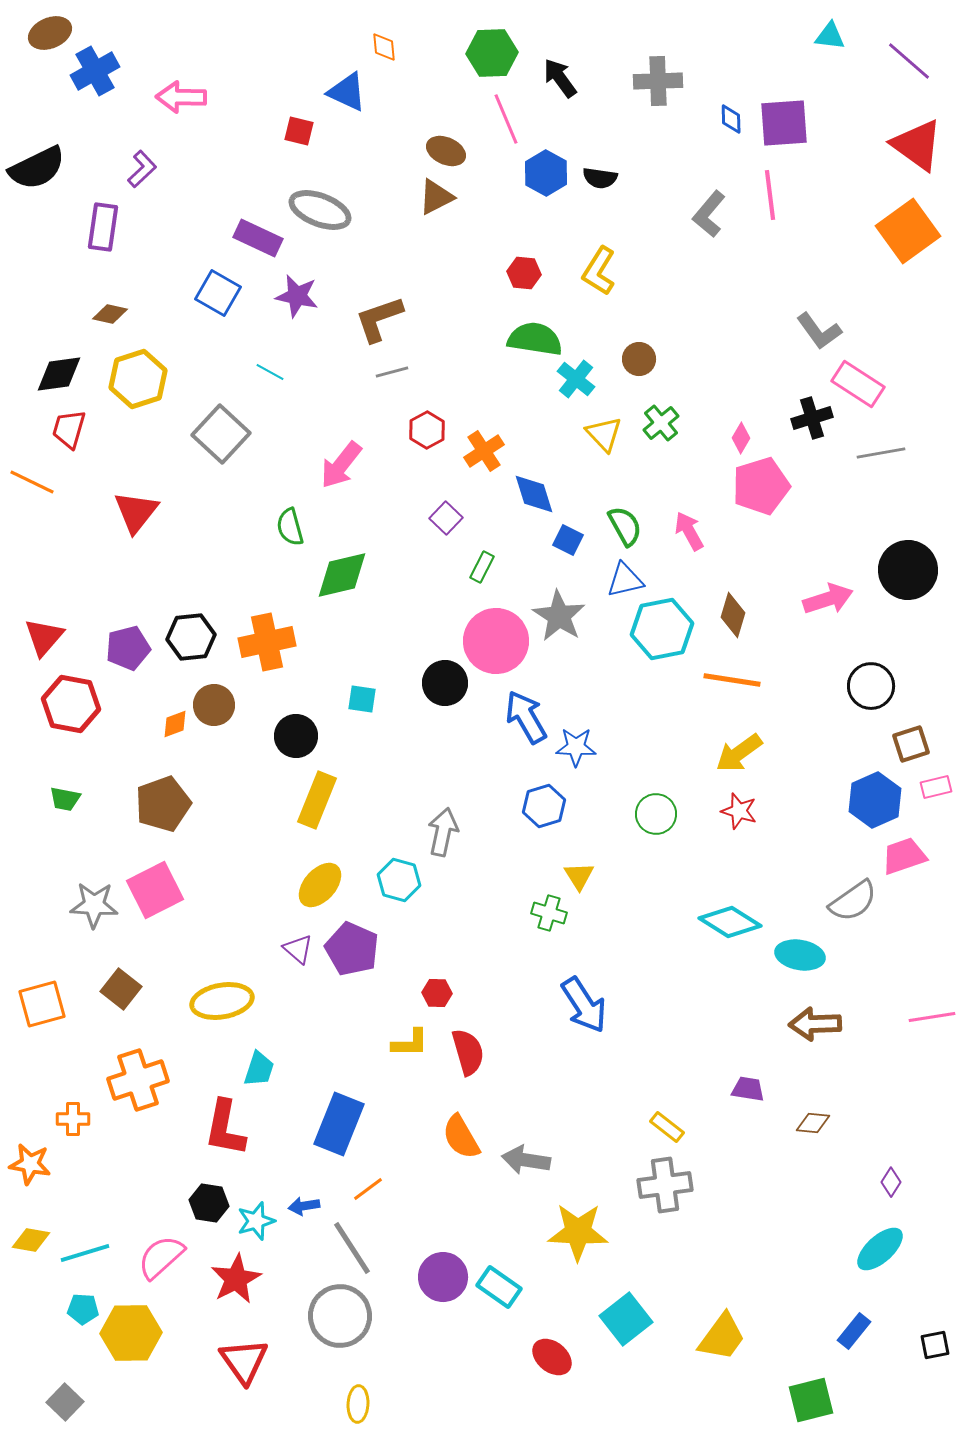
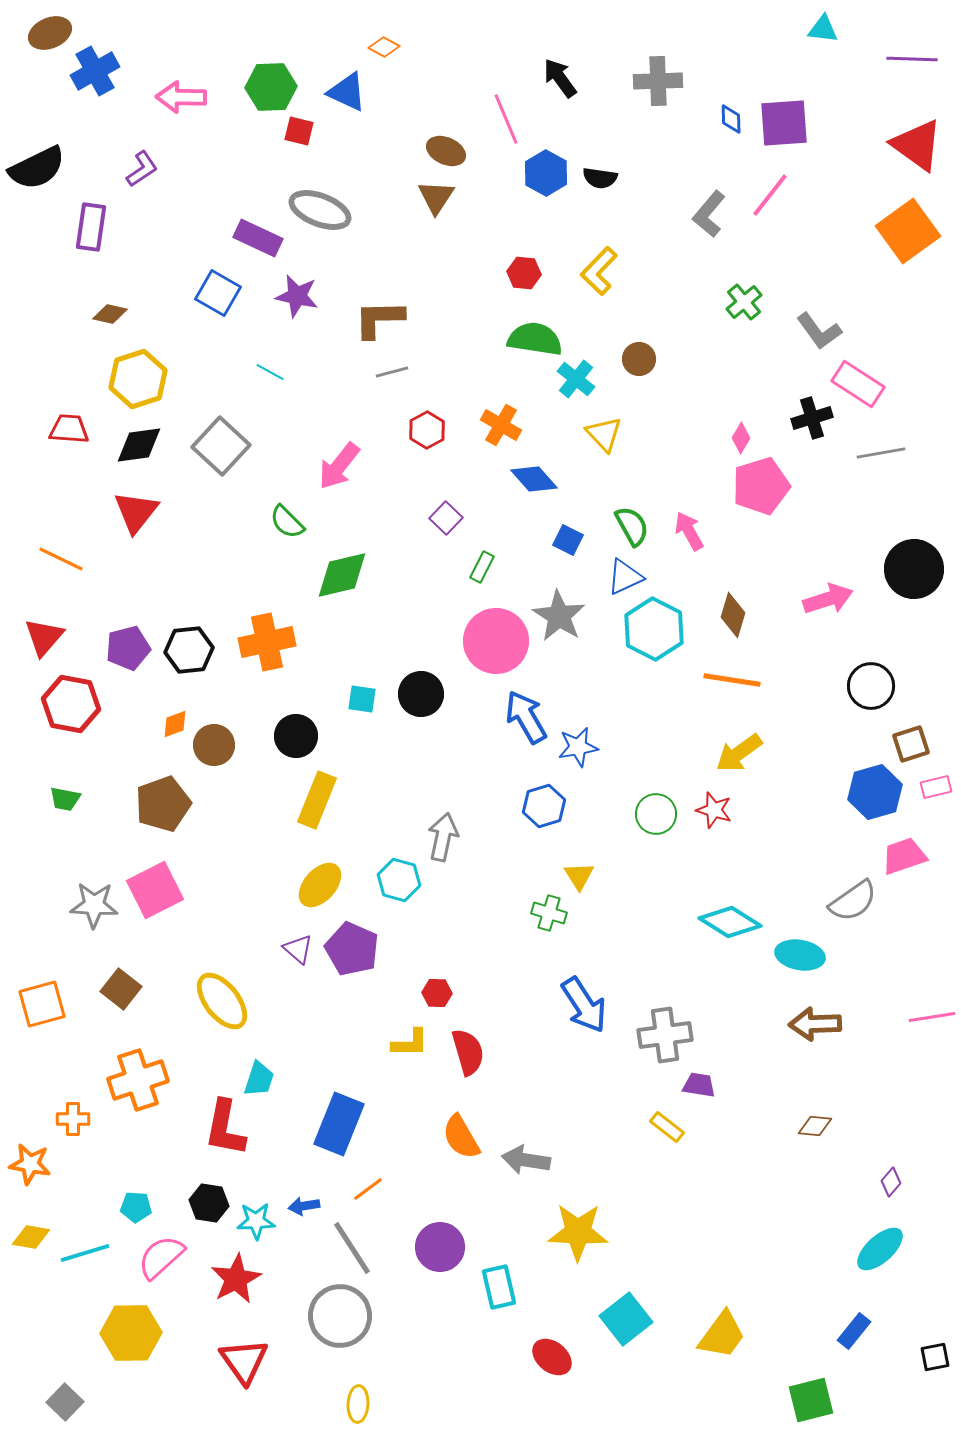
cyan triangle at (830, 36): moved 7 px left, 7 px up
orange diamond at (384, 47): rotated 56 degrees counterclockwise
green hexagon at (492, 53): moved 221 px left, 34 px down
purple line at (909, 61): moved 3 px right, 2 px up; rotated 39 degrees counterclockwise
purple L-shape at (142, 169): rotated 9 degrees clockwise
pink line at (770, 195): rotated 45 degrees clockwise
brown triangle at (436, 197): rotated 30 degrees counterclockwise
purple rectangle at (103, 227): moved 12 px left
yellow L-shape at (599, 271): rotated 12 degrees clockwise
brown L-shape at (379, 319): rotated 18 degrees clockwise
black diamond at (59, 374): moved 80 px right, 71 px down
green cross at (661, 423): moved 83 px right, 121 px up
red trapezoid at (69, 429): rotated 78 degrees clockwise
gray square at (221, 434): moved 12 px down
orange cross at (484, 451): moved 17 px right, 26 px up; rotated 27 degrees counterclockwise
pink arrow at (341, 465): moved 2 px left, 1 px down
orange line at (32, 482): moved 29 px right, 77 px down
blue diamond at (534, 494): moved 15 px up; rotated 24 degrees counterclockwise
green semicircle at (625, 526): moved 7 px right
green semicircle at (290, 527): moved 3 px left, 5 px up; rotated 30 degrees counterclockwise
black circle at (908, 570): moved 6 px right, 1 px up
blue triangle at (625, 580): moved 3 px up; rotated 12 degrees counterclockwise
cyan hexagon at (662, 629): moved 8 px left; rotated 22 degrees counterclockwise
black hexagon at (191, 637): moved 2 px left, 13 px down
black circle at (445, 683): moved 24 px left, 11 px down
brown circle at (214, 705): moved 40 px down
blue star at (576, 747): moved 2 px right; rotated 12 degrees counterclockwise
blue hexagon at (875, 800): moved 8 px up; rotated 8 degrees clockwise
red star at (739, 811): moved 25 px left, 1 px up
gray arrow at (443, 832): moved 5 px down
yellow ellipse at (222, 1001): rotated 62 degrees clockwise
cyan trapezoid at (259, 1069): moved 10 px down
purple trapezoid at (748, 1089): moved 49 px left, 4 px up
brown diamond at (813, 1123): moved 2 px right, 3 px down
purple diamond at (891, 1182): rotated 8 degrees clockwise
gray cross at (665, 1185): moved 150 px up
cyan star at (256, 1221): rotated 15 degrees clockwise
yellow diamond at (31, 1240): moved 3 px up
purple circle at (443, 1277): moved 3 px left, 30 px up
cyan rectangle at (499, 1287): rotated 42 degrees clockwise
cyan pentagon at (83, 1309): moved 53 px right, 102 px up
yellow trapezoid at (722, 1337): moved 2 px up
black square at (935, 1345): moved 12 px down
